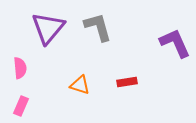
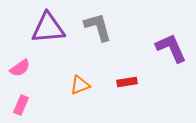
purple triangle: rotated 45 degrees clockwise
purple L-shape: moved 4 px left, 5 px down
pink semicircle: rotated 60 degrees clockwise
orange triangle: rotated 40 degrees counterclockwise
pink rectangle: moved 1 px up
